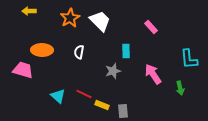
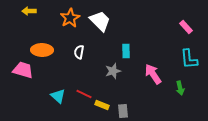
pink rectangle: moved 35 px right
